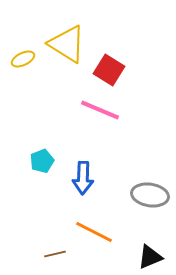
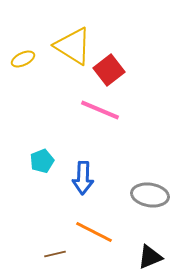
yellow triangle: moved 6 px right, 2 px down
red square: rotated 20 degrees clockwise
